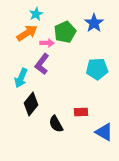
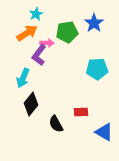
green pentagon: moved 2 px right; rotated 15 degrees clockwise
purple L-shape: moved 3 px left, 9 px up
cyan arrow: moved 2 px right
